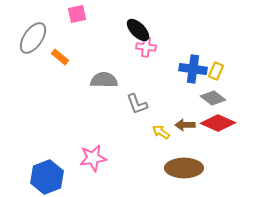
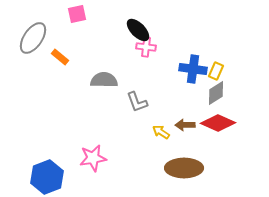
gray diamond: moved 3 px right, 5 px up; rotated 70 degrees counterclockwise
gray L-shape: moved 2 px up
